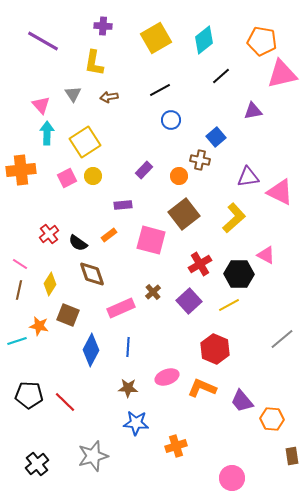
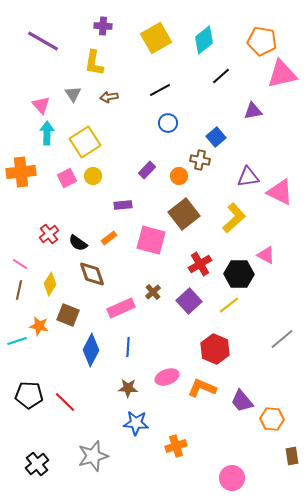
blue circle at (171, 120): moved 3 px left, 3 px down
orange cross at (21, 170): moved 2 px down
purple rectangle at (144, 170): moved 3 px right
orange rectangle at (109, 235): moved 3 px down
yellow line at (229, 305): rotated 10 degrees counterclockwise
